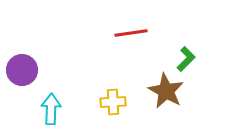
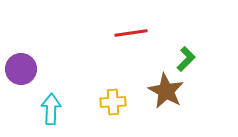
purple circle: moved 1 px left, 1 px up
